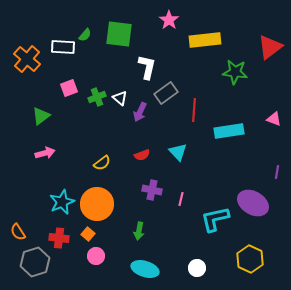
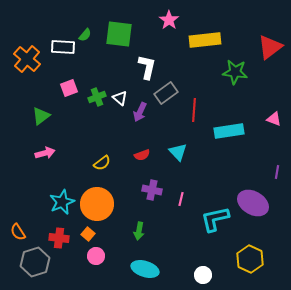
white circle: moved 6 px right, 7 px down
